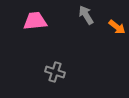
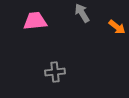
gray arrow: moved 4 px left, 2 px up
gray cross: rotated 24 degrees counterclockwise
